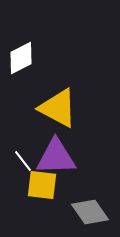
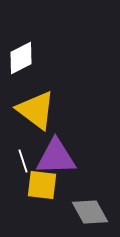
yellow triangle: moved 22 px left, 2 px down; rotated 9 degrees clockwise
white line: rotated 20 degrees clockwise
gray diamond: rotated 6 degrees clockwise
